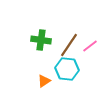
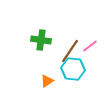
brown line: moved 1 px right, 6 px down
cyan hexagon: moved 6 px right
orange triangle: moved 3 px right
